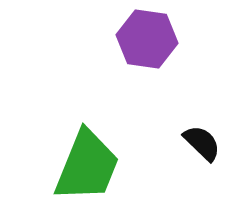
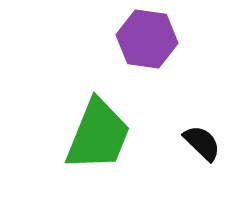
green trapezoid: moved 11 px right, 31 px up
